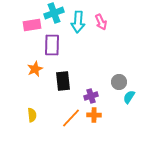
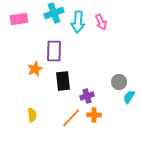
pink rectangle: moved 13 px left, 6 px up
purple rectangle: moved 2 px right, 6 px down
purple cross: moved 4 px left
